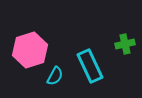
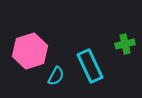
pink hexagon: moved 1 px down
cyan semicircle: moved 1 px right
